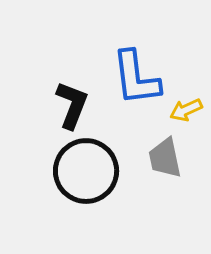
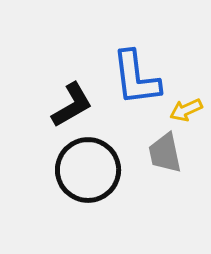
black L-shape: rotated 39 degrees clockwise
gray trapezoid: moved 5 px up
black circle: moved 2 px right, 1 px up
